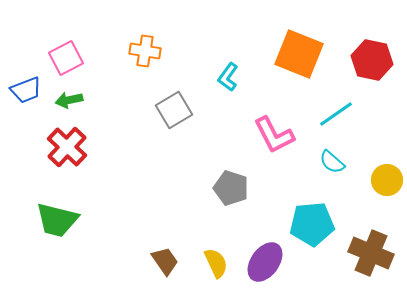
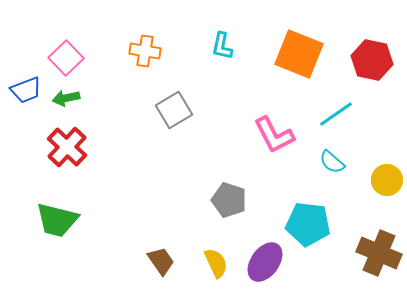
pink square: rotated 16 degrees counterclockwise
cyan L-shape: moved 6 px left, 31 px up; rotated 24 degrees counterclockwise
green arrow: moved 3 px left, 2 px up
gray pentagon: moved 2 px left, 12 px down
cyan pentagon: moved 4 px left; rotated 12 degrees clockwise
brown cross: moved 8 px right
brown trapezoid: moved 4 px left
